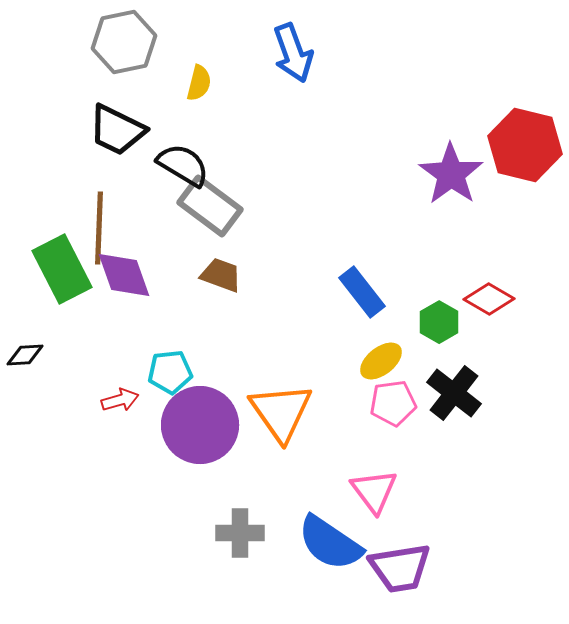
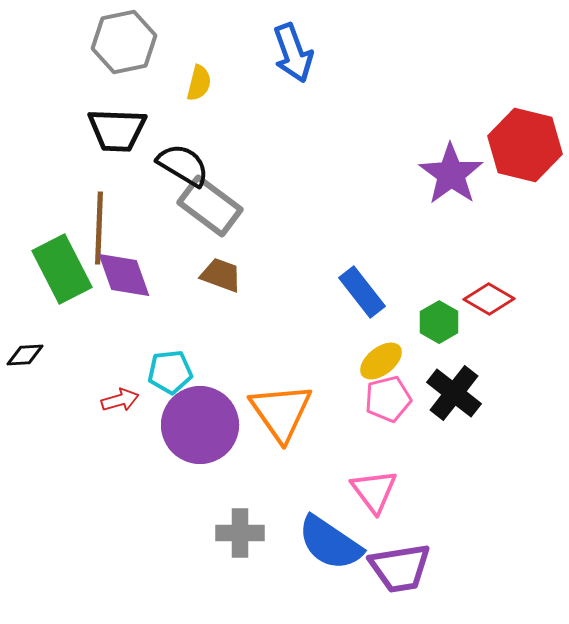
black trapezoid: rotated 24 degrees counterclockwise
pink pentagon: moved 5 px left, 4 px up; rotated 6 degrees counterclockwise
